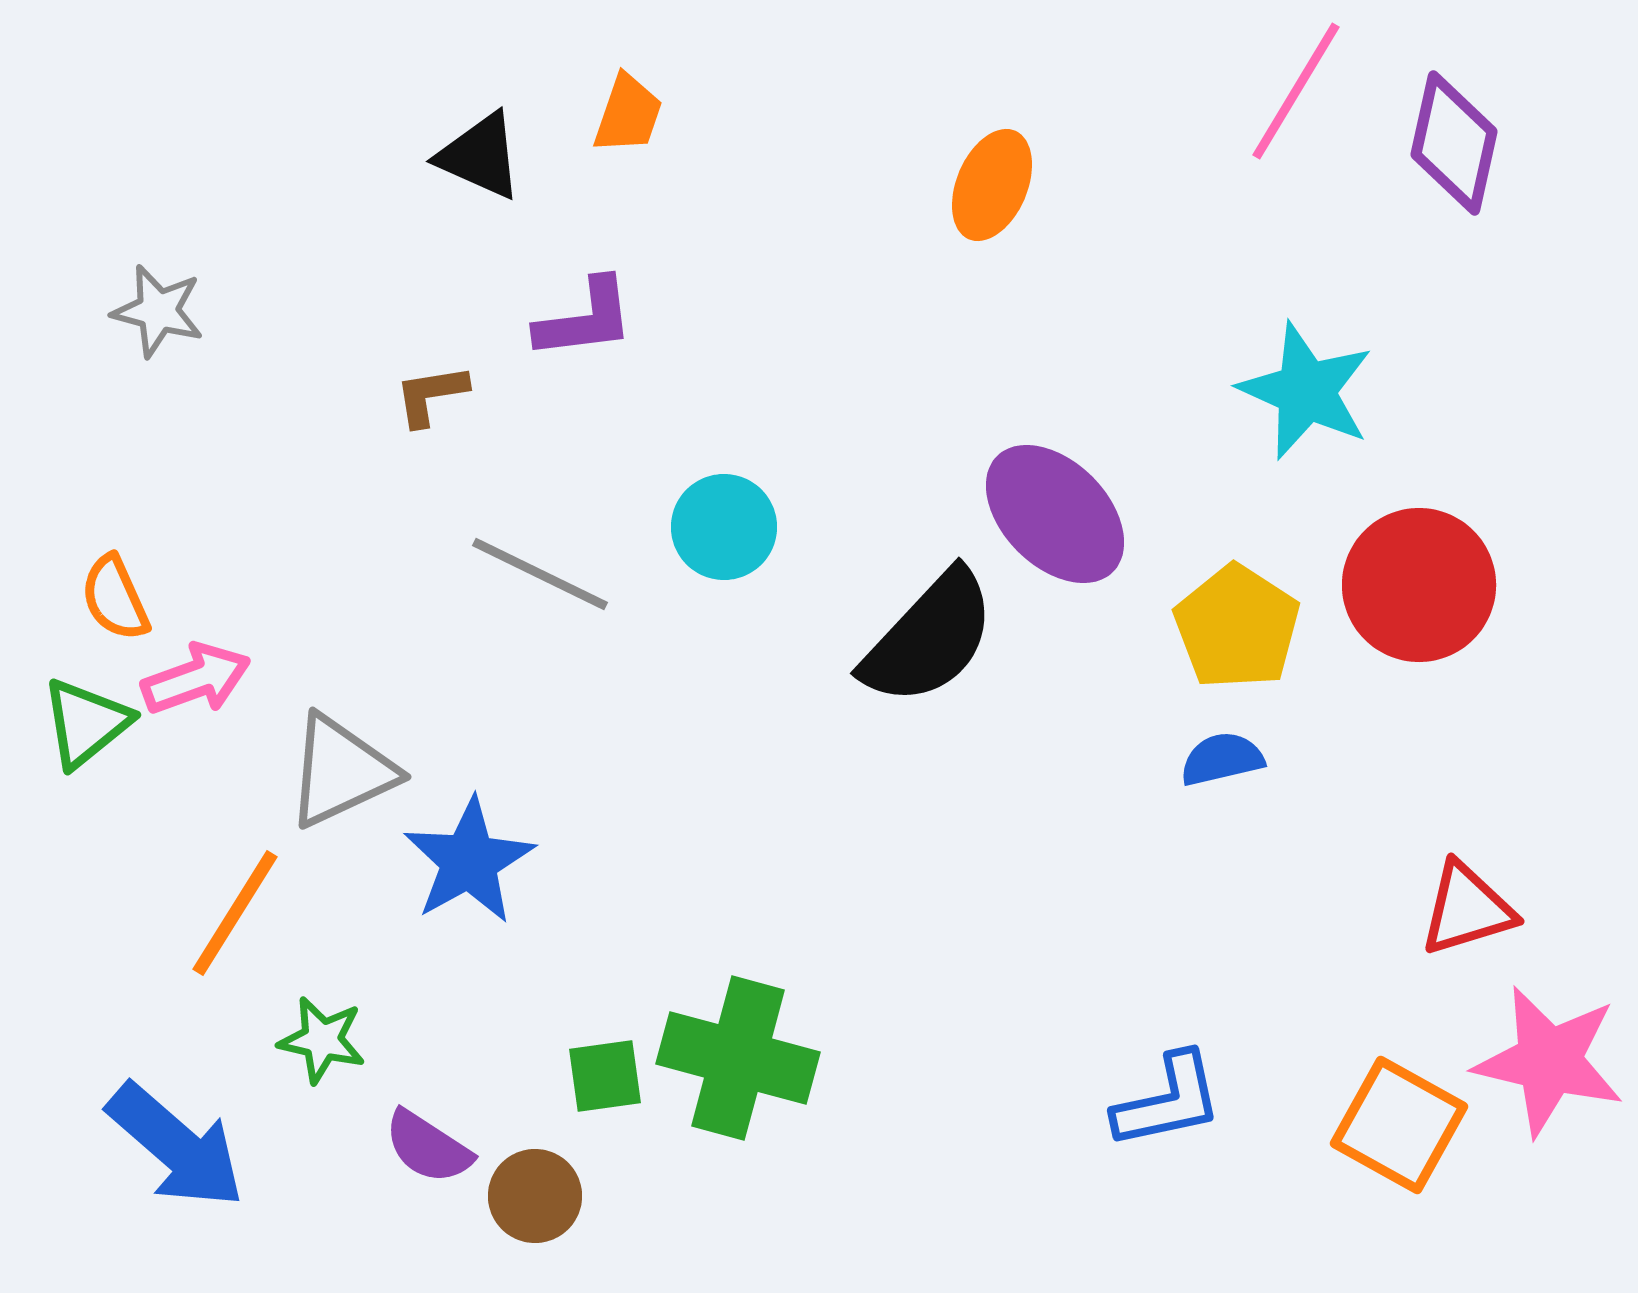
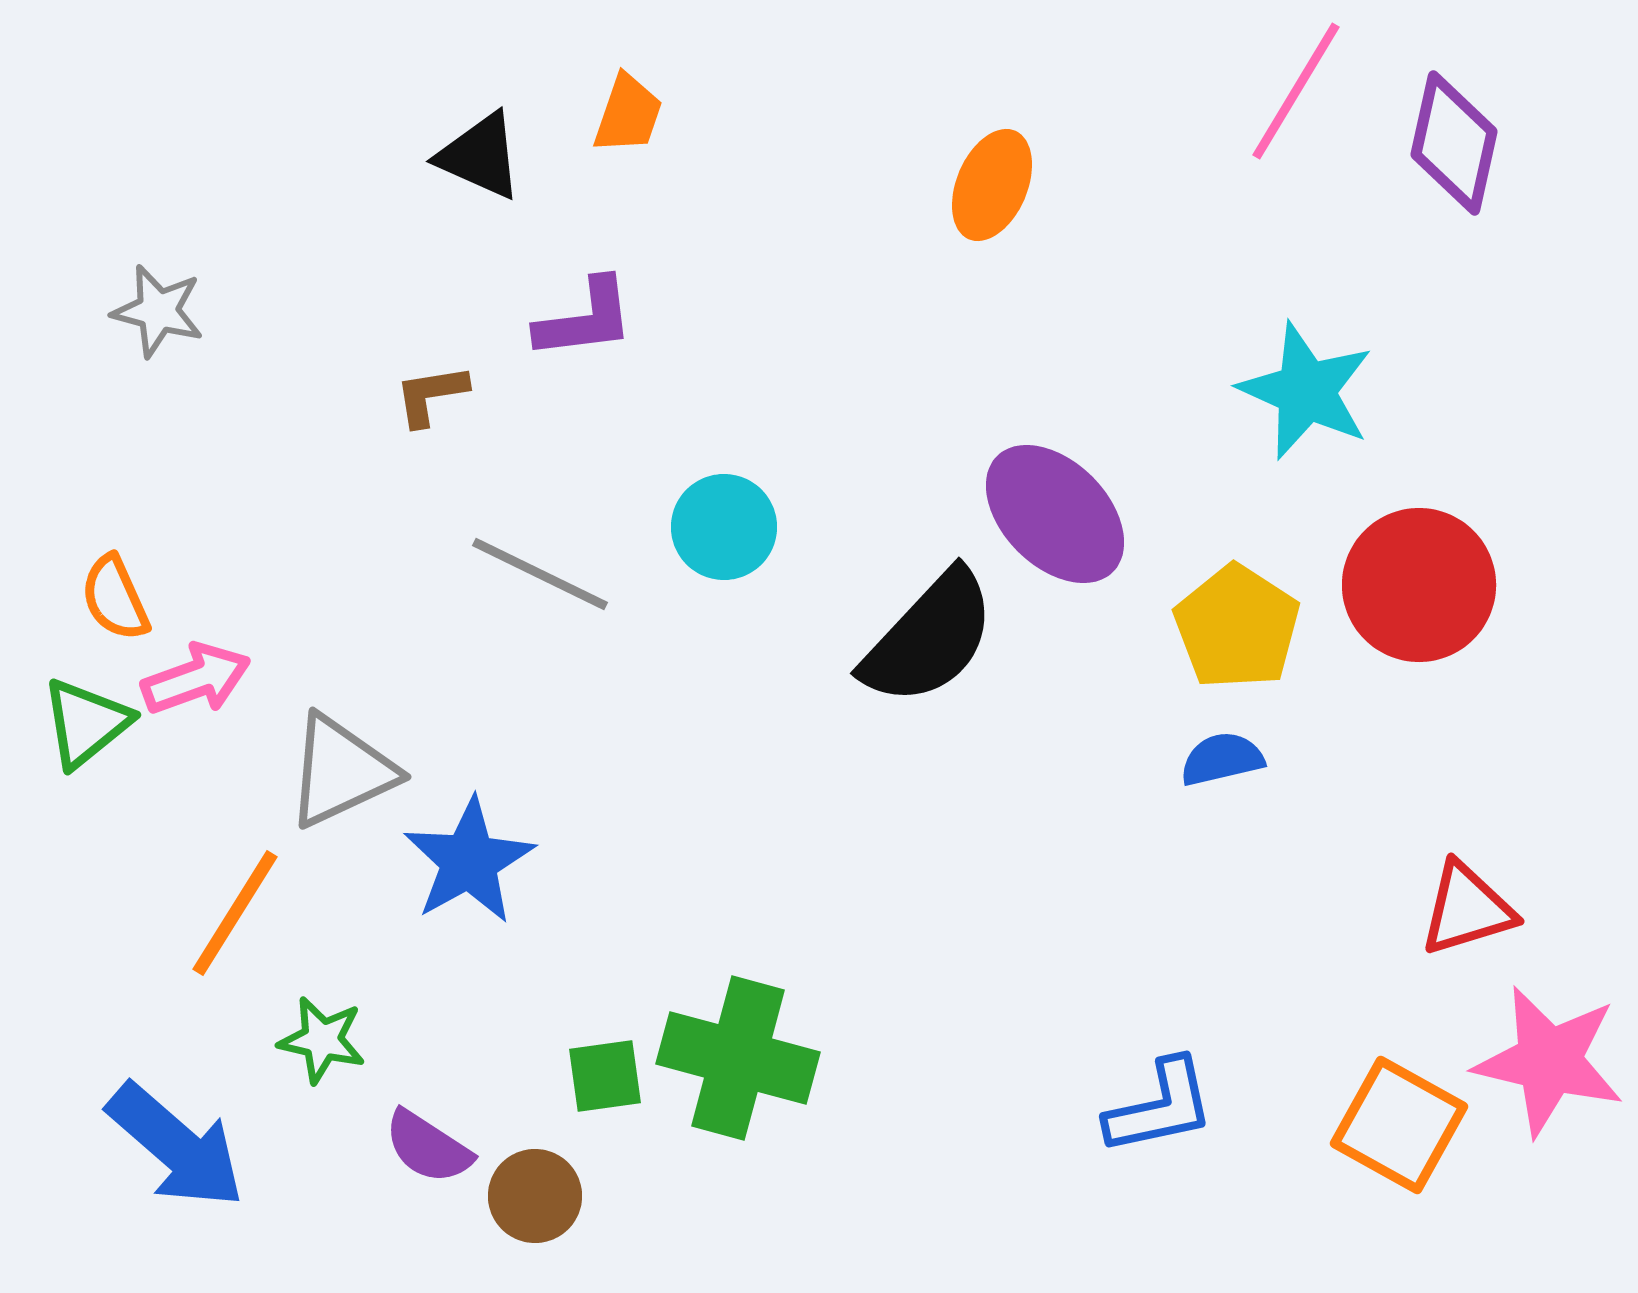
blue L-shape: moved 8 px left, 6 px down
